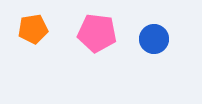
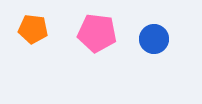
orange pentagon: rotated 16 degrees clockwise
